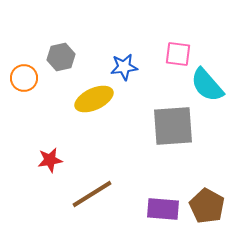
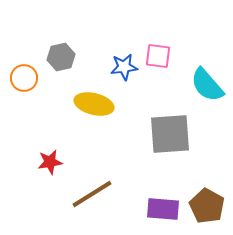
pink square: moved 20 px left, 2 px down
yellow ellipse: moved 5 px down; rotated 39 degrees clockwise
gray square: moved 3 px left, 8 px down
red star: moved 2 px down
